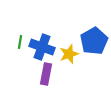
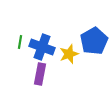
purple rectangle: moved 6 px left
